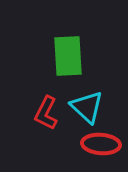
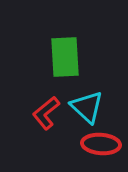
green rectangle: moved 3 px left, 1 px down
red L-shape: rotated 24 degrees clockwise
